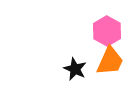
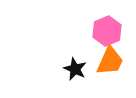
pink hexagon: rotated 8 degrees clockwise
